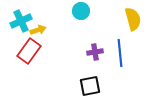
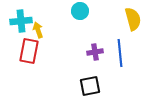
cyan circle: moved 1 px left
cyan cross: rotated 20 degrees clockwise
yellow arrow: rotated 91 degrees counterclockwise
red rectangle: rotated 25 degrees counterclockwise
